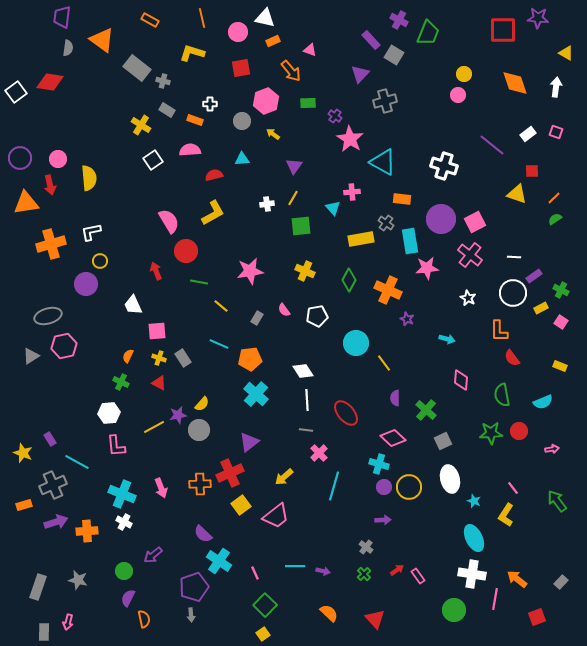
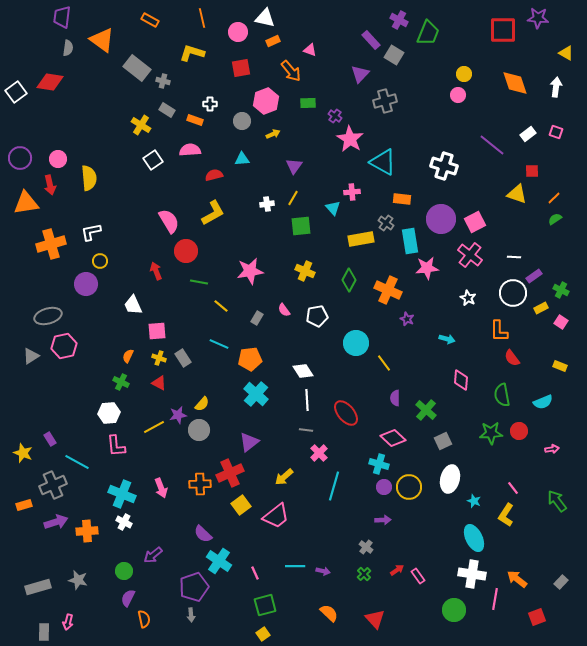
yellow arrow at (273, 134): rotated 120 degrees clockwise
white ellipse at (450, 479): rotated 28 degrees clockwise
gray rectangle at (38, 587): rotated 55 degrees clockwise
green square at (265, 605): rotated 30 degrees clockwise
